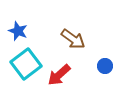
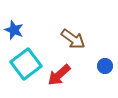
blue star: moved 4 px left, 1 px up
